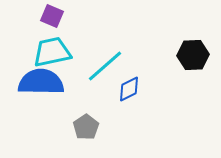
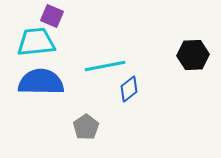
cyan trapezoid: moved 16 px left, 10 px up; rotated 6 degrees clockwise
cyan line: rotated 30 degrees clockwise
blue diamond: rotated 12 degrees counterclockwise
